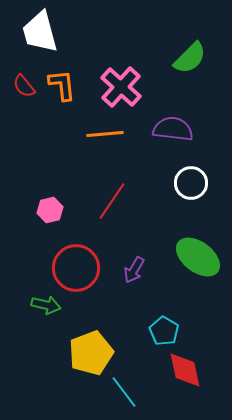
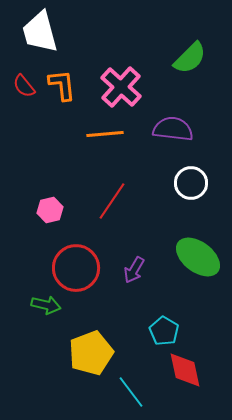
cyan line: moved 7 px right
